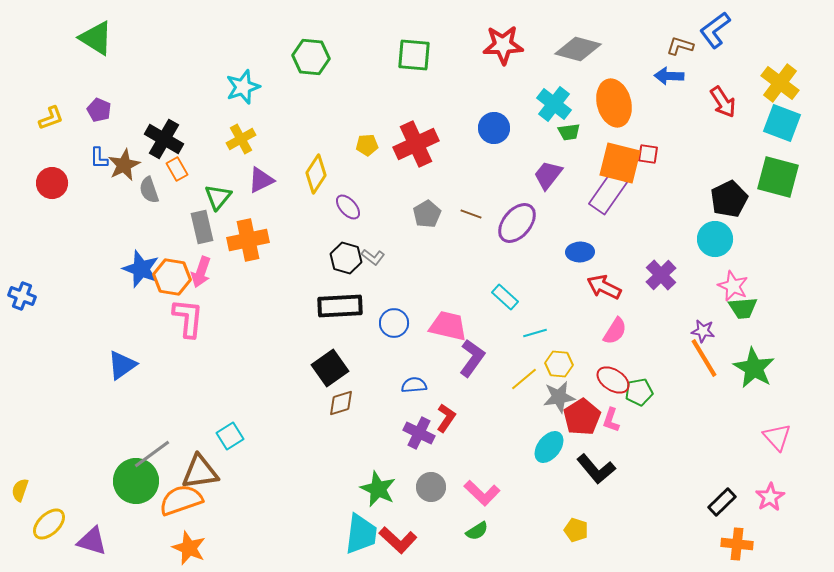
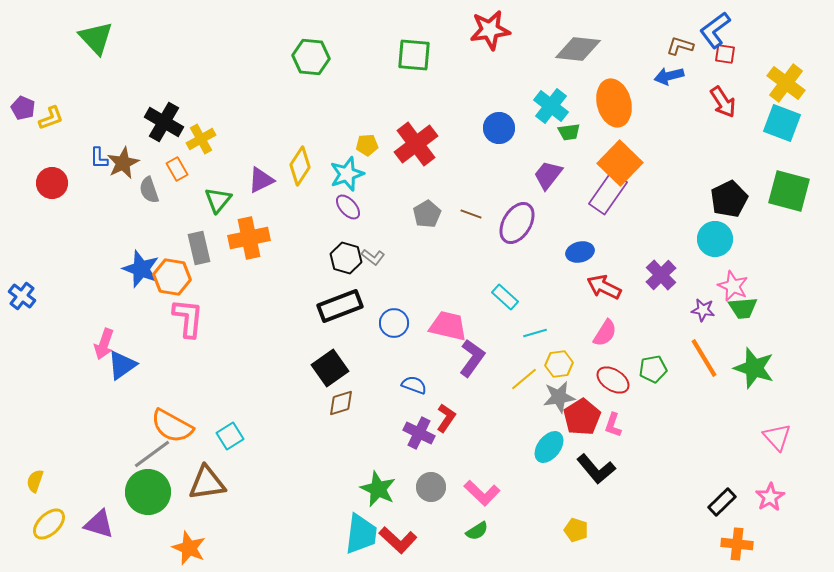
green triangle at (96, 38): rotated 15 degrees clockwise
red star at (503, 45): moved 13 px left, 15 px up; rotated 6 degrees counterclockwise
gray diamond at (578, 49): rotated 9 degrees counterclockwise
blue arrow at (669, 76): rotated 16 degrees counterclockwise
yellow cross at (780, 83): moved 6 px right
cyan star at (243, 87): moved 104 px right, 87 px down
cyan cross at (554, 104): moved 3 px left, 2 px down
purple pentagon at (99, 110): moved 76 px left, 2 px up
blue circle at (494, 128): moved 5 px right
black cross at (164, 139): moved 17 px up
yellow cross at (241, 139): moved 40 px left
red cross at (416, 144): rotated 12 degrees counterclockwise
red square at (648, 154): moved 77 px right, 100 px up
orange square at (620, 163): rotated 30 degrees clockwise
brown star at (124, 165): moved 1 px left, 2 px up
yellow diamond at (316, 174): moved 16 px left, 8 px up
green square at (778, 177): moved 11 px right, 14 px down
green triangle at (218, 197): moved 3 px down
purple ellipse at (517, 223): rotated 9 degrees counterclockwise
gray rectangle at (202, 227): moved 3 px left, 21 px down
orange cross at (248, 240): moved 1 px right, 2 px up
blue ellipse at (580, 252): rotated 12 degrees counterclockwise
pink arrow at (201, 272): moved 97 px left, 72 px down
blue cross at (22, 296): rotated 16 degrees clockwise
black rectangle at (340, 306): rotated 18 degrees counterclockwise
pink semicircle at (615, 331): moved 10 px left, 2 px down
purple star at (703, 331): moved 21 px up
yellow hexagon at (559, 364): rotated 12 degrees counterclockwise
green star at (754, 368): rotated 12 degrees counterclockwise
blue semicircle at (414, 385): rotated 25 degrees clockwise
green pentagon at (639, 392): moved 14 px right, 23 px up
pink L-shape at (611, 420): moved 2 px right, 5 px down
brown triangle at (200, 472): moved 7 px right, 11 px down
green circle at (136, 481): moved 12 px right, 11 px down
yellow semicircle at (20, 490): moved 15 px right, 9 px up
orange semicircle at (181, 500): moved 9 px left, 74 px up; rotated 132 degrees counterclockwise
purple triangle at (92, 541): moved 7 px right, 17 px up
